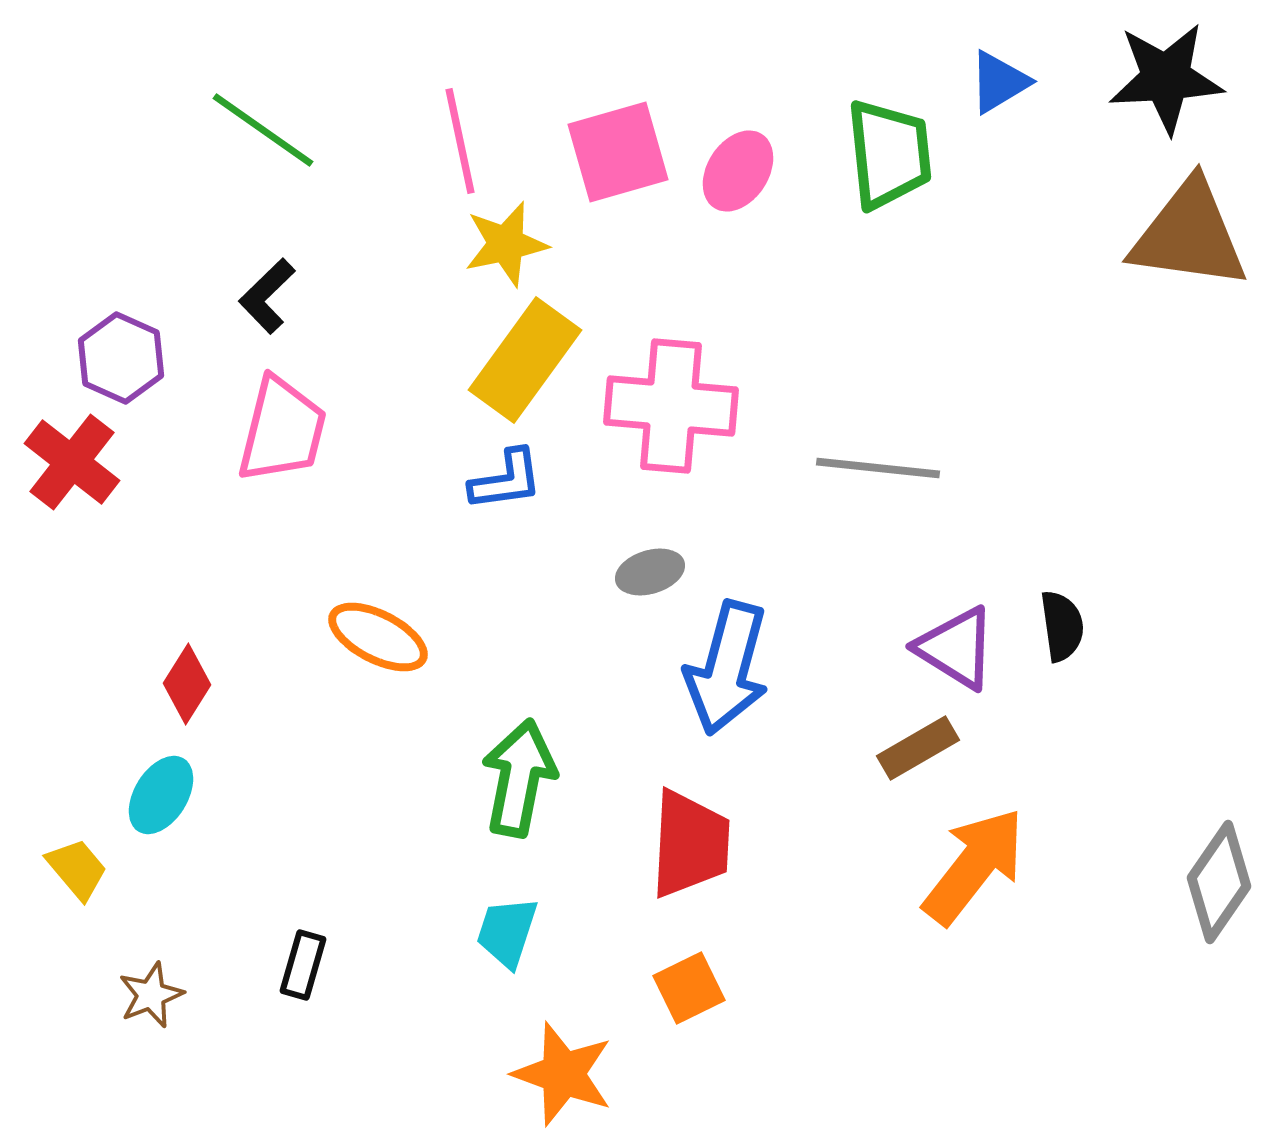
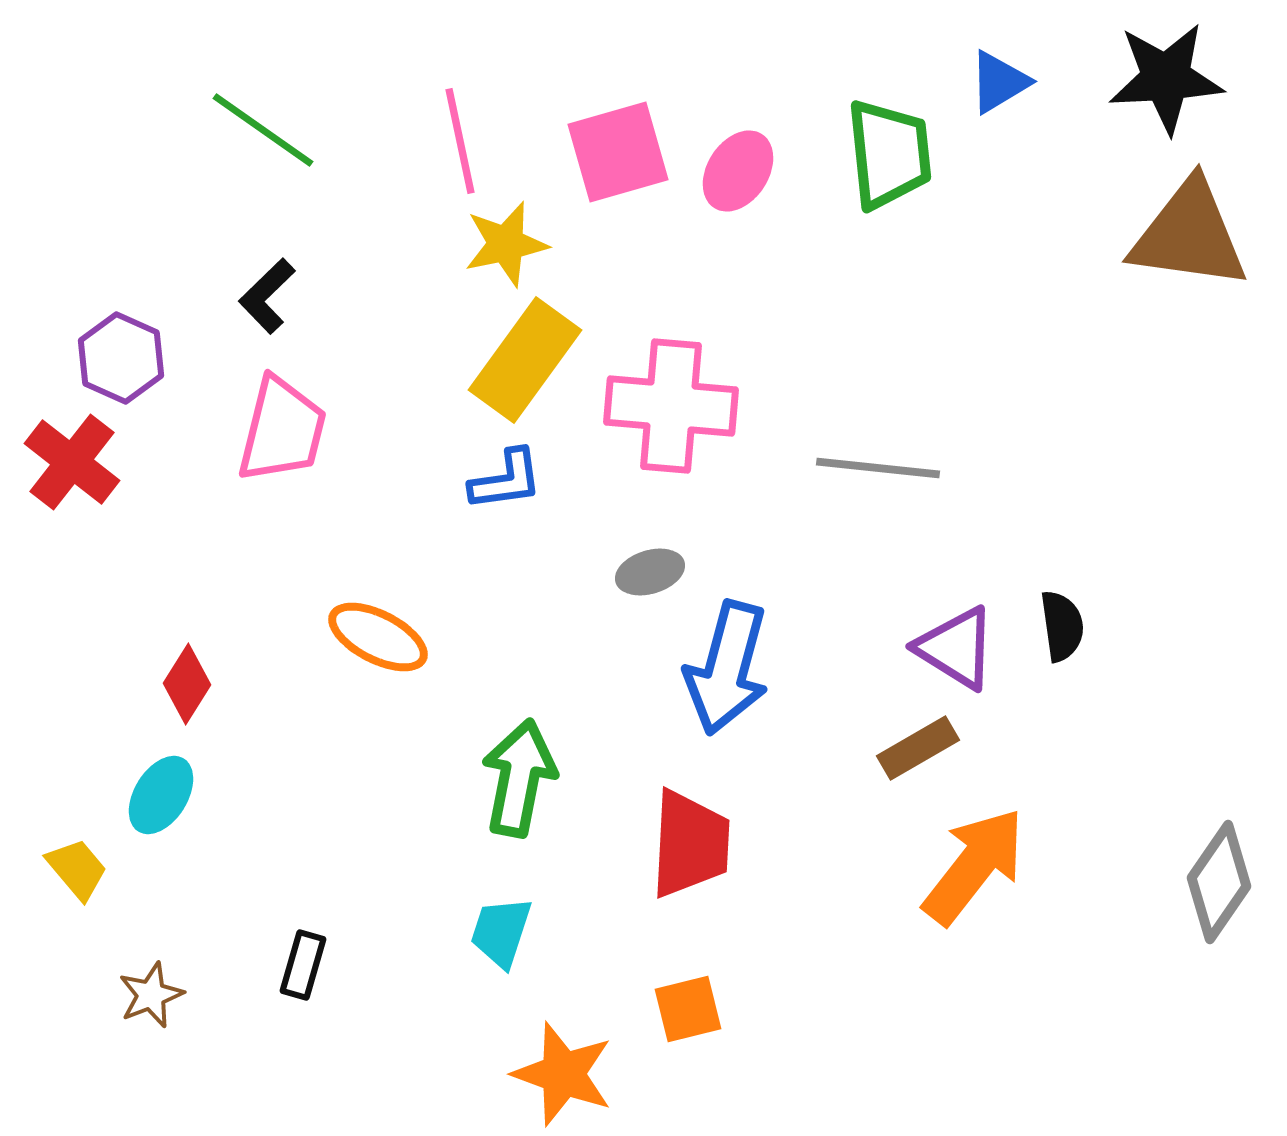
cyan trapezoid: moved 6 px left
orange square: moved 1 px left, 21 px down; rotated 12 degrees clockwise
